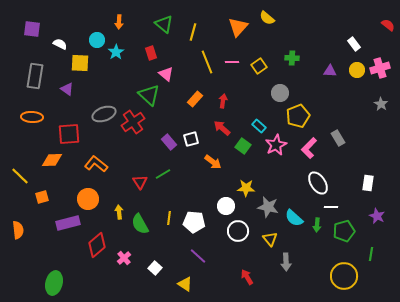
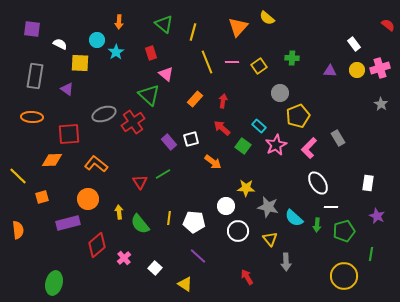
yellow line at (20, 176): moved 2 px left
green semicircle at (140, 224): rotated 10 degrees counterclockwise
